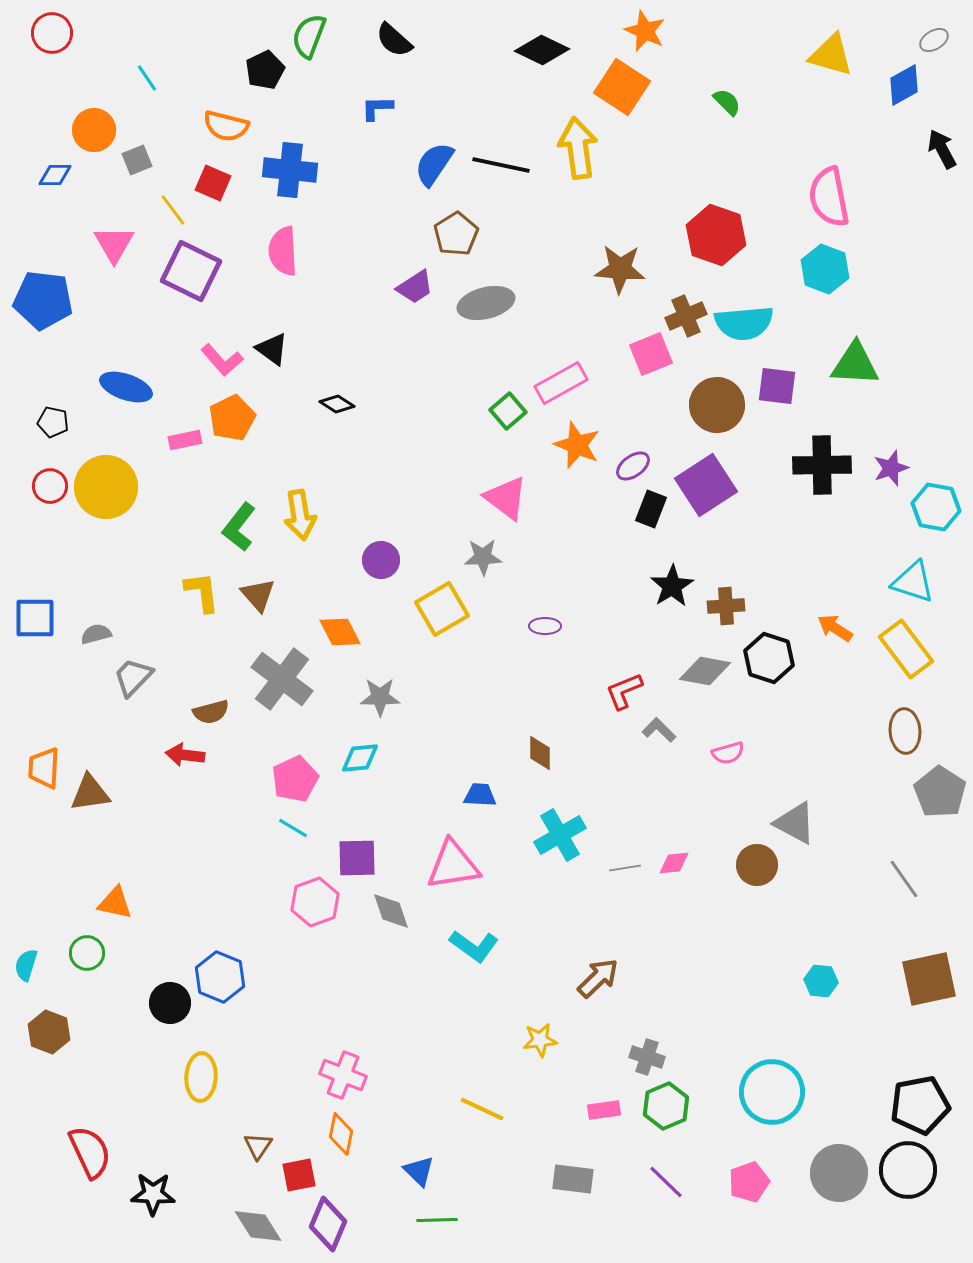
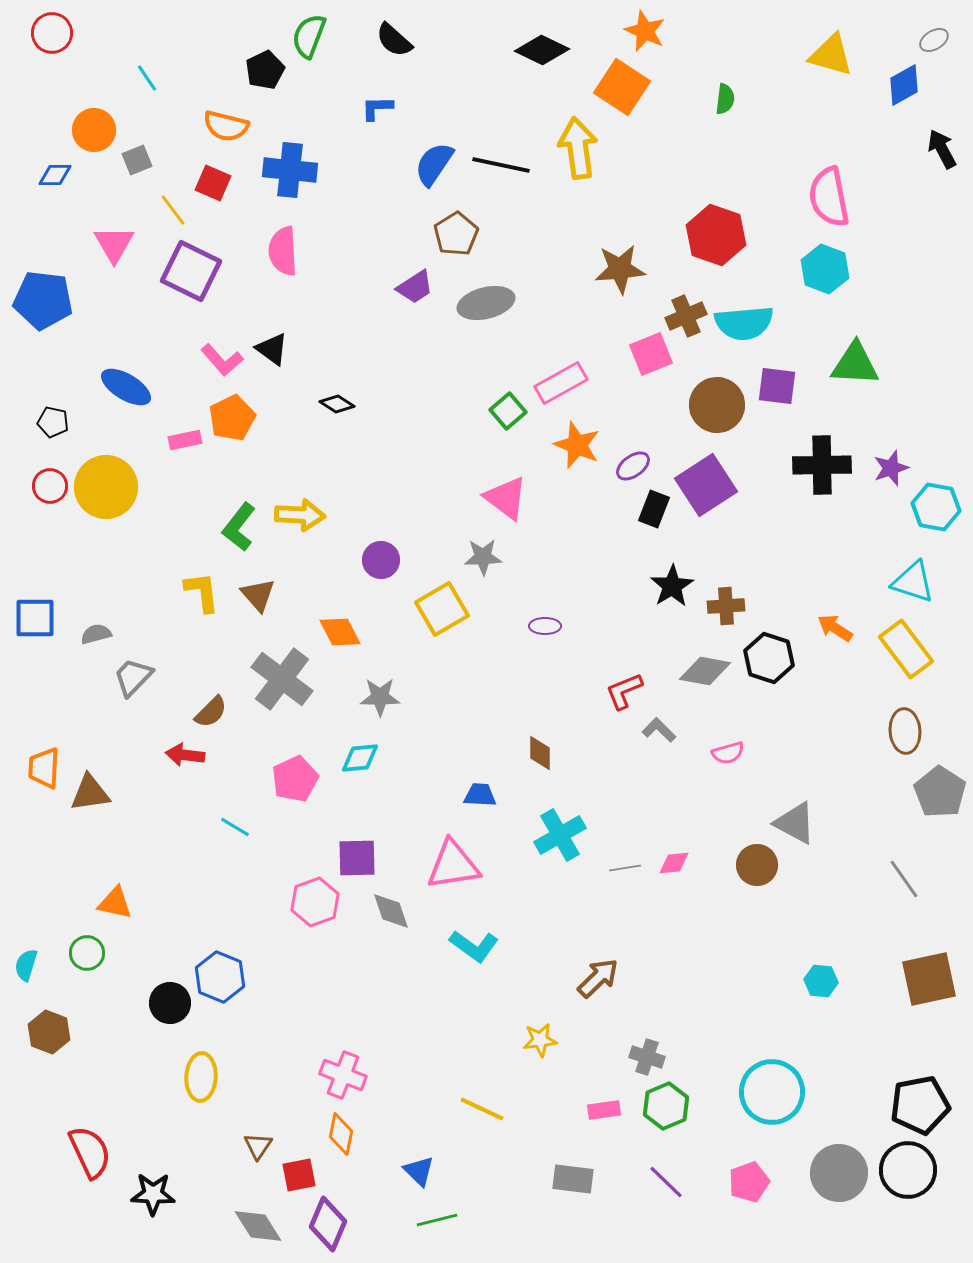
green semicircle at (727, 102): moved 2 px left, 3 px up; rotated 52 degrees clockwise
brown star at (620, 269): rotated 9 degrees counterclockwise
blue ellipse at (126, 387): rotated 12 degrees clockwise
black rectangle at (651, 509): moved 3 px right
yellow arrow at (300, 515): rotated 78 degrees counterclockwise
brown semicircle at (211, 712): rotated 30 degrees counterclockwise
cyan line at (293, 828): moved 58 px left, 1 px up
green line at (437, 1220): rotated 12 degrees counterclockwise
